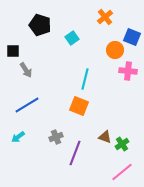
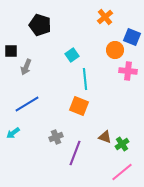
cyan square: moved 17 px down
black square: moved 2 px left
gray arrow: moved 3 px up; rotated 56 degrees clockwise
cyan line: rotated 20 degrees counterclockwise
blue line: moved 1 px up
cyan arrow: moved 5 px left, 4 px up
